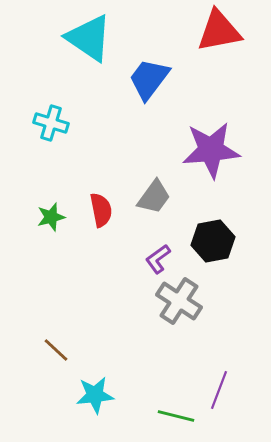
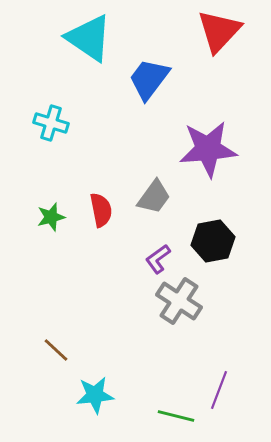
red triangle: rotated 36 degrees counterclockwise
purple star: moved 3 px left, 1 px up
